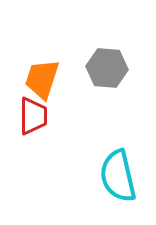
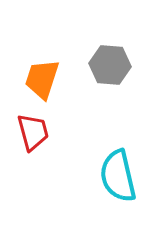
gray hexagon: moved 3 px right, 3 px up
red trapezoid: moved 16 px down; rotated 15 degrees counterclockwise
